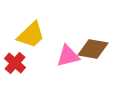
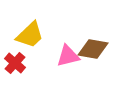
yellow trapezoid: moved 1 px left
